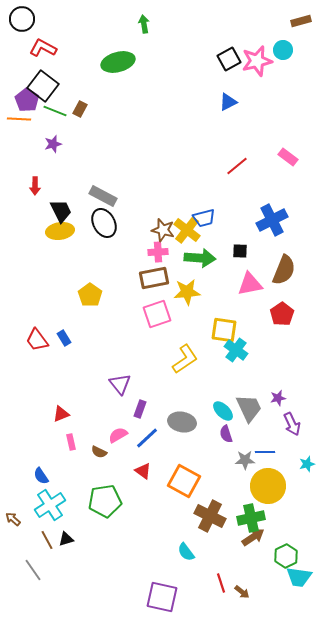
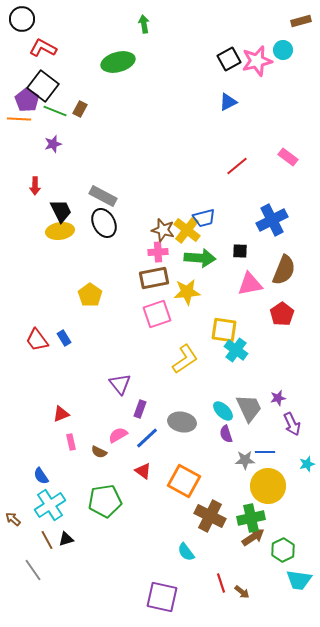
green hexagon at (286, 556): moved 3 px left, 6 px up
cyan trapezoid at (299, 577): moved 3 px down
